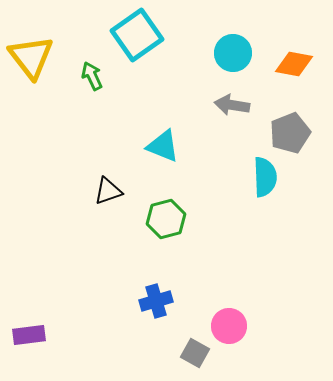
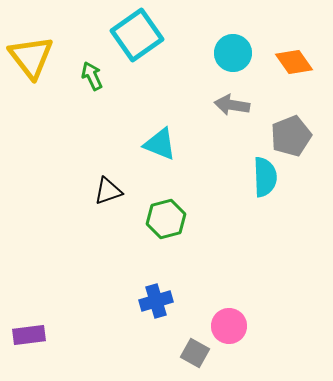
orange diamond: moved 2 px up; rotated 45 degrees clockwise
gray pentagon: moved 1 px right, 3 px down
cyan triangle: moved 3 px left, 2 px up
